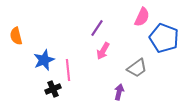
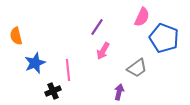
purple line: moved 1 px up
blue star: moved 9 px left, 3 px down
black cross: moved 2 px down
